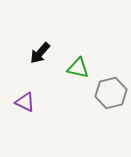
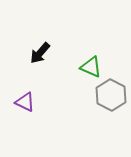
green triangle: moved 13 px right, 1 px up; rotated 10 degrees clockwise
gray hexagon: moved 2 px down; rotated 20 degrees counterclockwise
